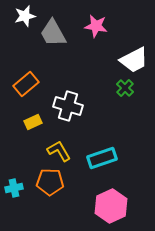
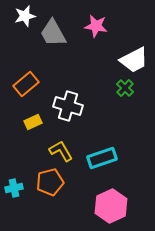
yellow L-shape: moved 2 px right
orange pentagon: rotated 16 degrees counterclockwise
